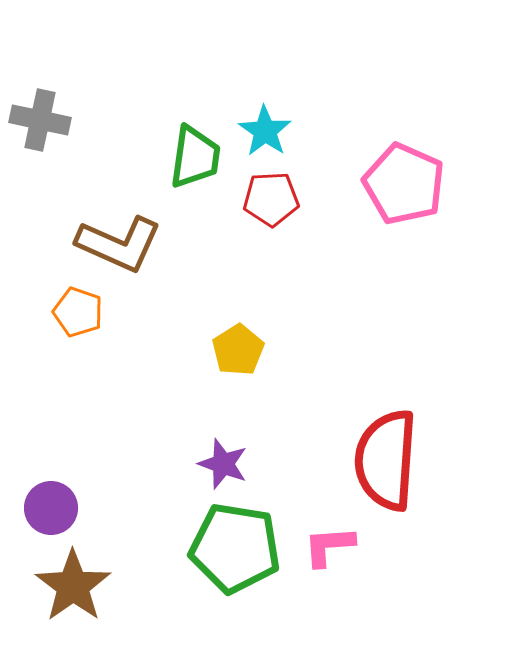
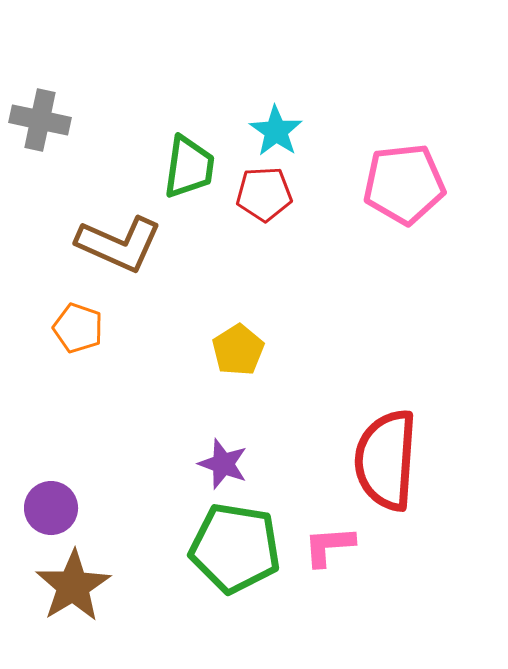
cyan star: moved 11 px right
green trapezoid: moved 6 px left, 10 px down
pink pentagon: rotated 30 degrees counterclockwise
red pentagon: moved 7 px left, 5 px up
orange pentagon: moved 16 px down
brown star: rotated 4 degrees clockwise
